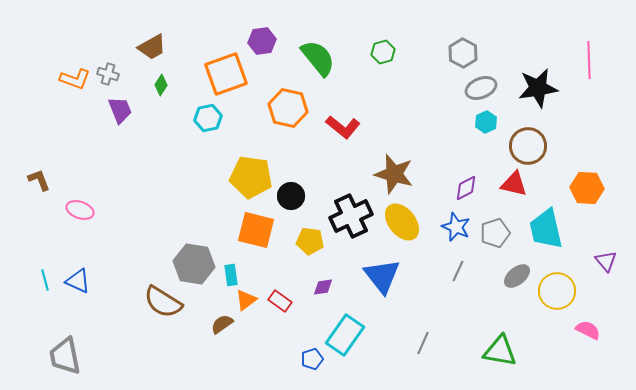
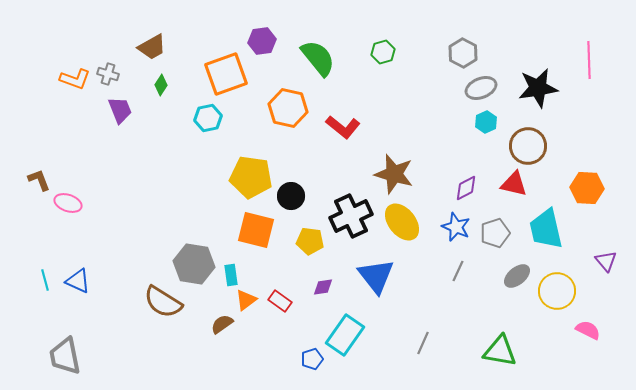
pink ellipse at (80, 210): moved 12 px left, 7 px up
blue triangle at (382, 276): moved 6 px left
